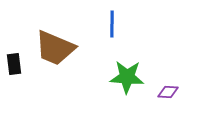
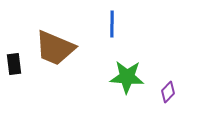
purple diamond: rotated 50 degrees counterclockwise
